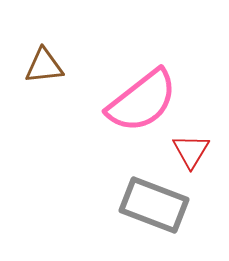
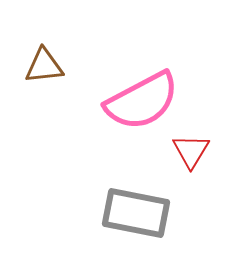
pink semicircle: rotated 10 degrees clockwise
gray rectangle: moved 18 px left, 8 px down; rotated 10 degrees counterclockwise
